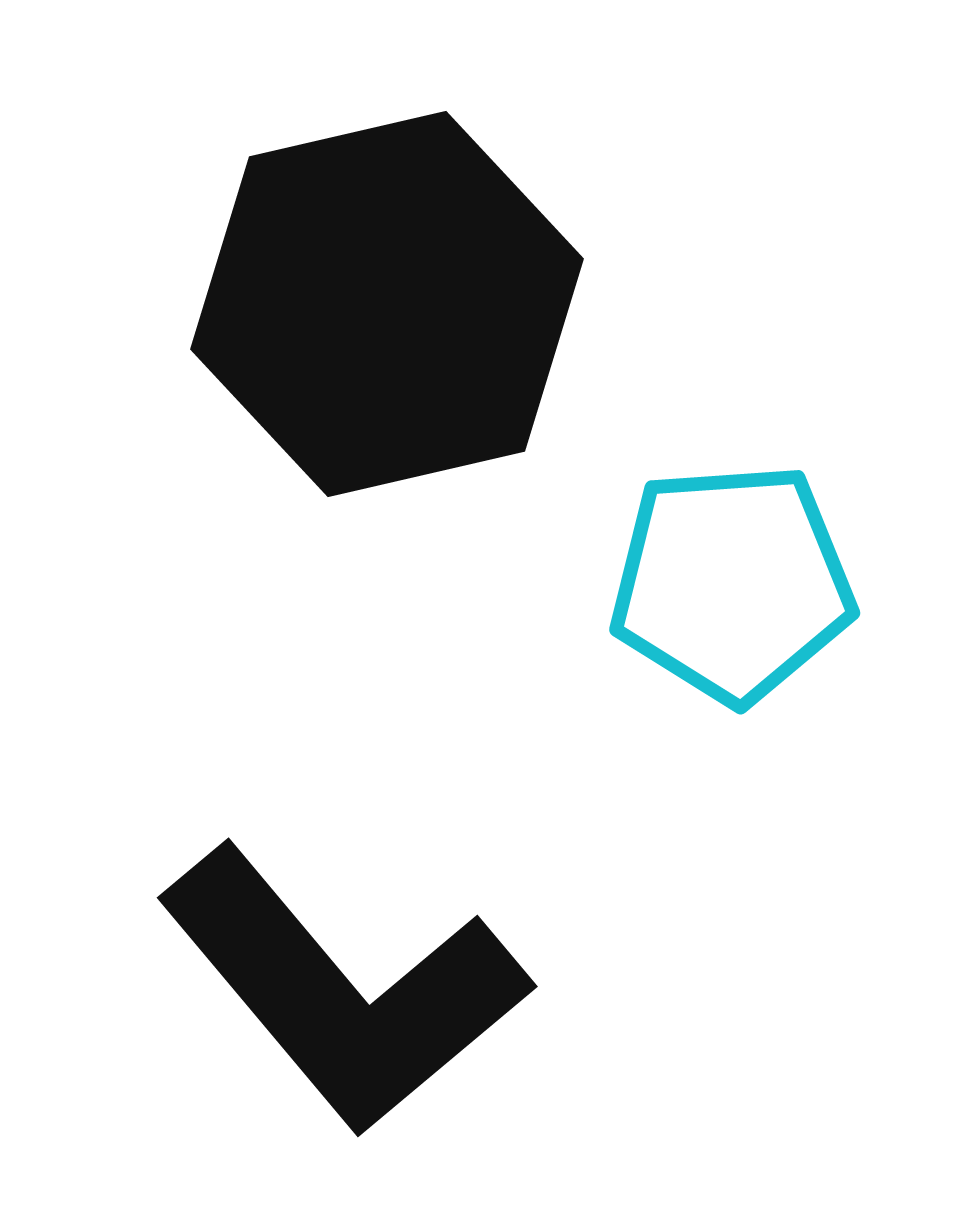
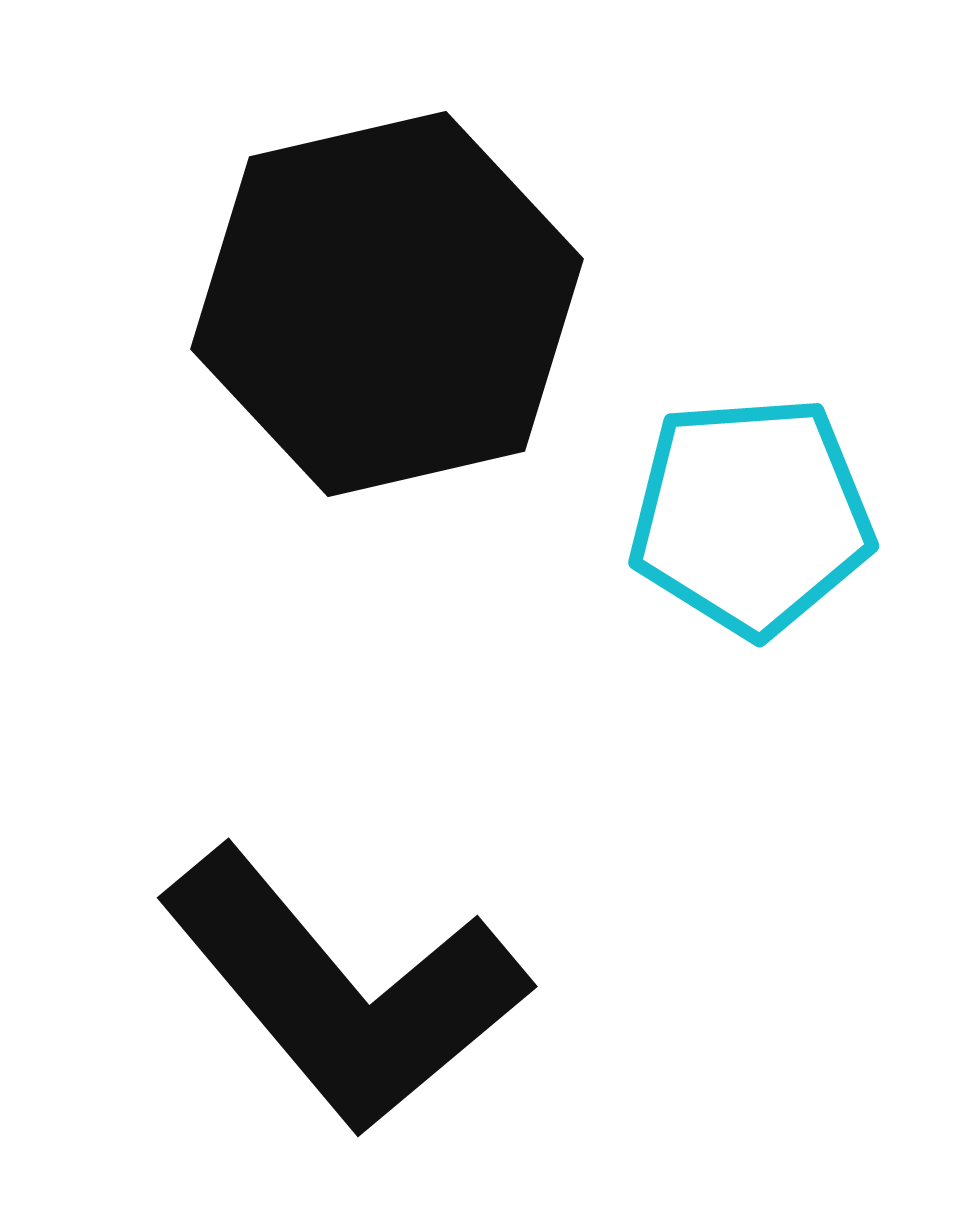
cyan pentagon: moved 19 px right, 67 px up
